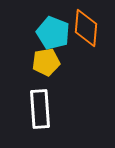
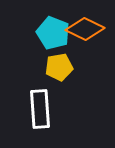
orange diamond: moved 1 px left, 1 px down; rotated 69 degrees counterclockwise
yellow pentagon: moved 13 px right, 5 px down
